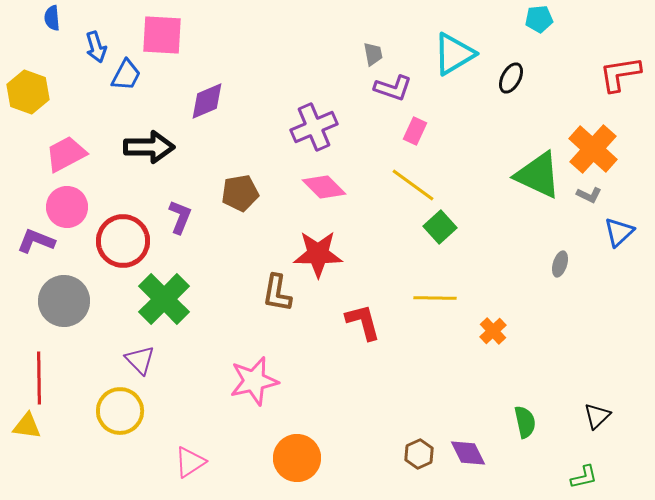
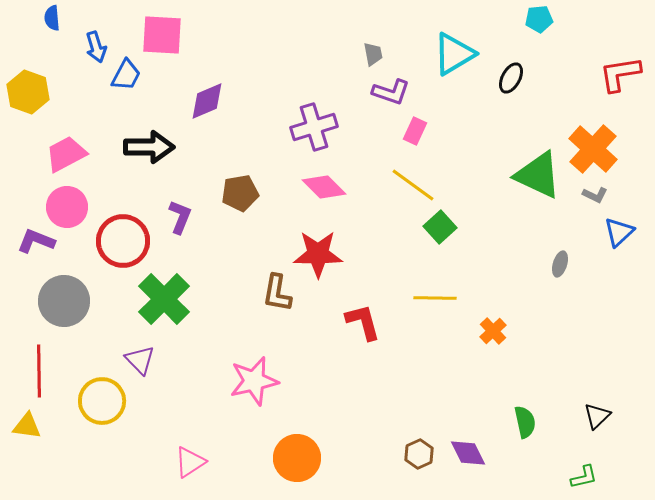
purple L-shape at (393, 88): moved 2 px left, 4 px down
purple cross at (314, 127): rotated 6 degrees clockwise
gray L-shape at (589, 195): moved 6 px right
red line at (39, 378): moved 7 px up
yellow circle at (120, 411): moved 18 px left, 10 px up
